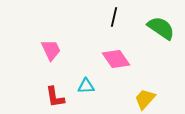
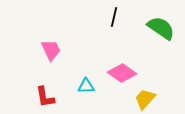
pink diamond: moved 6 px right, 14 px down; rotated 20 degrees counterclockwise
red L-shape: moved 10 px left
